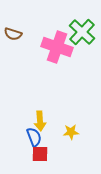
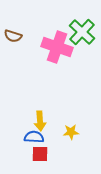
brown semicircle: moved 2 px down
blue semicircle: rotated 66 degrees counterclockwise
